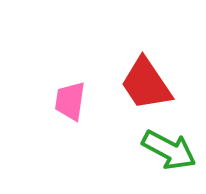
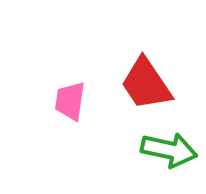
green arrow: rotated 16 degrees counterclockwise
